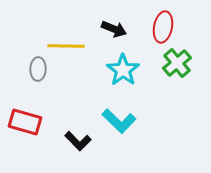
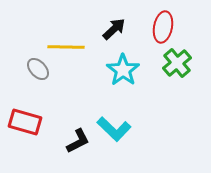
black arrow: rotated 65 degrees counterclockwise
yellow line: moved 1 px down
gray ellipse: rotated 45 degrees counterclockwise
cyan L-shape: moved 5 px left, 8 px down
black L-shape: rotated 72 degrees counterclockwise
